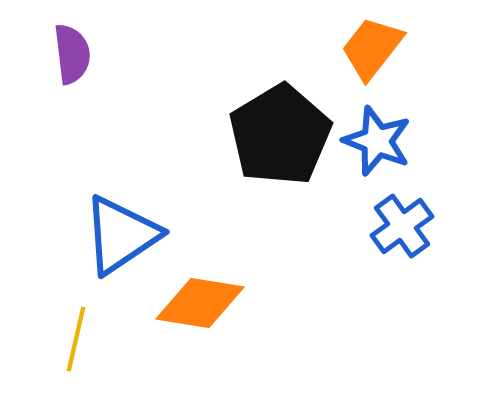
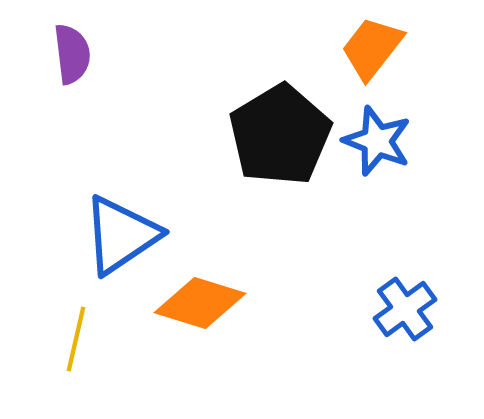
blue cross: moved 3 px right, 83 px down
orange diamond: rotated 8 degrees clockwise
